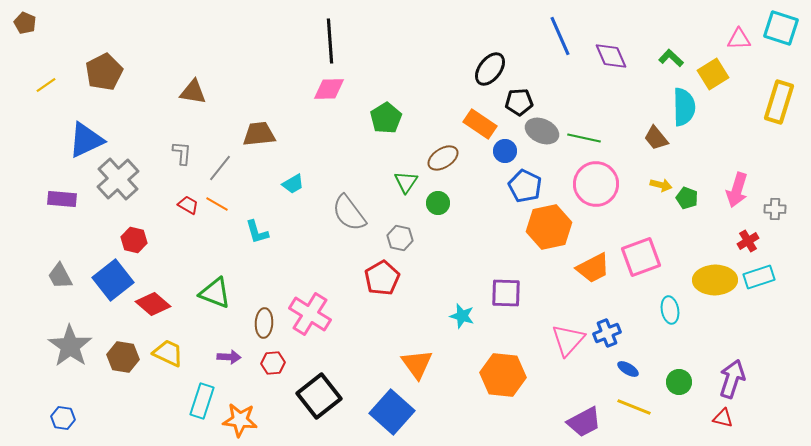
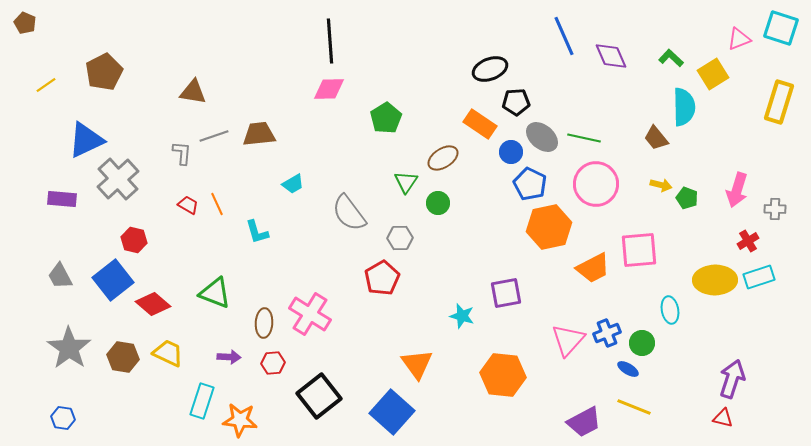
blue line at (560, 36): moved 4 px right
pink triangle at (739, 39): rotated 20 degrees counterclockwise
black ellipse at (490, 69): rotated 32 degrees clockwise
black pentagon at (519, 102): moved 3 px left
gray ellipse at (542, 131): moved 6 px down; rotated 16 degrees clockwise
blue circle at (505, 151): moved 6 px right, 1 px down
gray line at (220, 168): moved 6 px left, 32 px up; rotated 32 degrees clockwise
blue pentagon at (525, 186): moved 5 px right, 2 px up
orange line at (217, 204): rotated 35 degrees clockwise
gray hexagon at (400, 238): rotated 15 degrees counterclockwise
pink square at (641, 257): moved 2 px left, 7 px up; rotated 15 degrees clockwise
purple square at (506, 293): rotated 12 degrees counterclockwise
gray star at (70, 346): moved 1 px left, 2 px down
green circle at (679, 382): moved 37 px left, 39 px up
